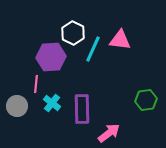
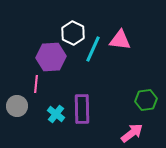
cyan cross: moved 4 px right, 11 px down
pink arrow: moved 23 px right
